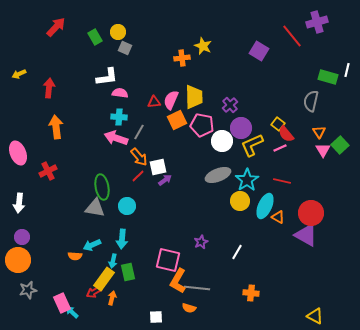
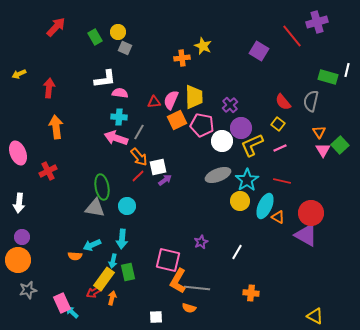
white L-shape at (107, 77): moved 2 px left, 2 px down
red semicircle at (286, 134): moved 3 px left, 32 px up
